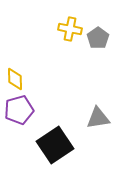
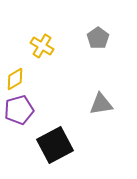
yellow cross: moved 28 px left, 17 px down; rotated 20 degrees clockwise
yellow diamond: rotated 60 degrees clockwise
gray triangle: moved 3 px right, 14 px up
black square: rotated 6 degrees clockwise
